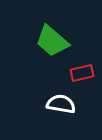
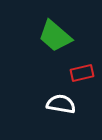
green trapezoid: moved 3 px right, 5 px up
